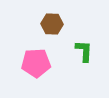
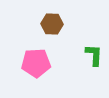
green L-shape: moved 10 px right, 4 px down
